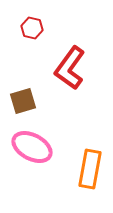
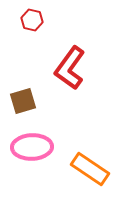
red hexagon: moved 8 px up
pink ellipse: rotated 30 degrees counterclockwise
orange rectangle: rotated 66 degrees counterclockwise
